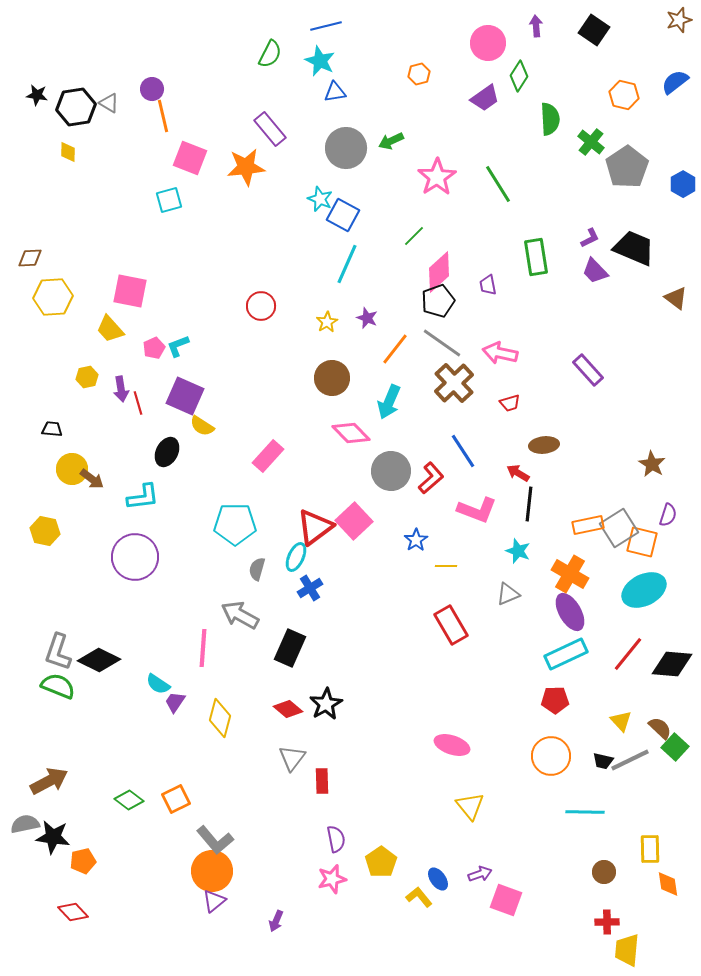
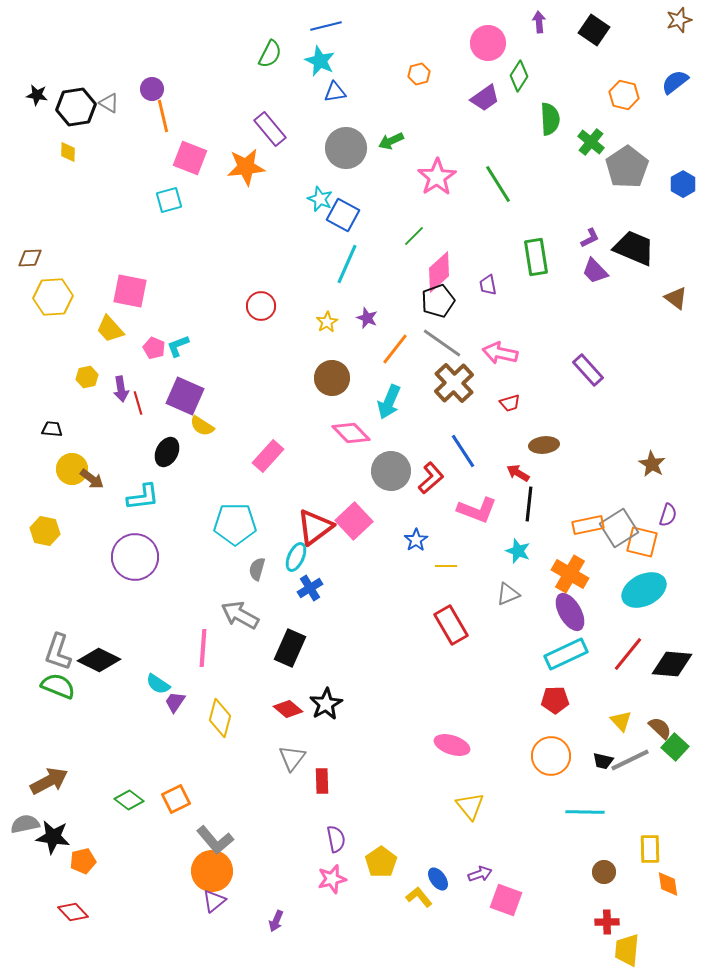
purple arrow at (536, 26): moved 3 px right, 4 px up
pink pentagon at (154, 348): rotated 25 degrees counterclockwise
